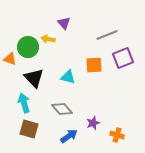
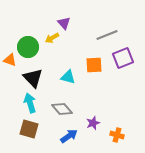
yellow arrow: moved 4 px right, 1 px up; rotated 40 degrees counterclockwise
orange triangle: moved 1 px down
black triangle: moved 1 px left
cyan arrow: moved 6 px right
